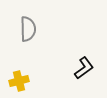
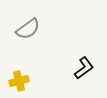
gray semicircle: rotated 55 degrees clockwise
